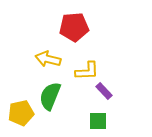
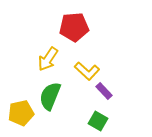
yellow arrow: rotated 70 degrees counterclockwise
yellow L-shape: rotated 45 degrees clockwise
green square: rotated 30 degrees clockwise
